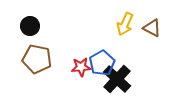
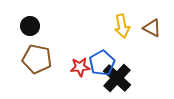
yellow arrow: moved 3 px left, 2 px down; rotated 35 degrees counterclockwise
red star: moved 1 px left
black cross: moved 1 px up
